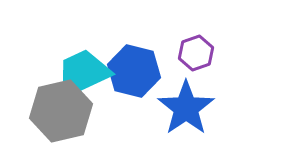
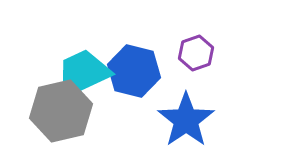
blue star: moved 12 px down
